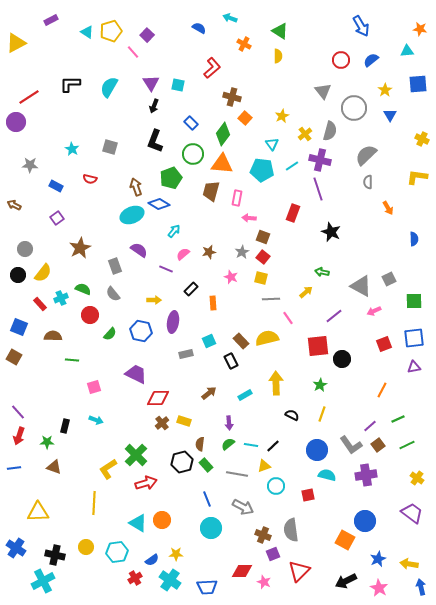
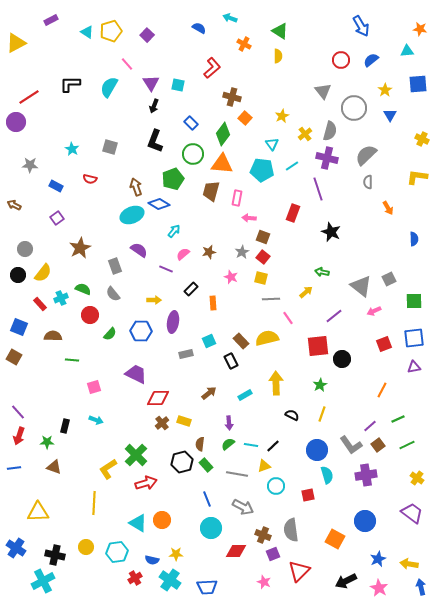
pink line at (133, 52): moved 6 px left, 12 px down
purple cross at (320, 160): moved 7 px right, 2 px up
green pentagon at (171, 178): moved 2 px right, 1 px down
gray triangle at (361, 286): rotated 10 degrees clockwise
blue hexagon at (141, 331): rotated 10 degrees counterclockwise
cyan semicircle at (327, 475): rotated 60 degrees clockwise
orange square at (345, 540): moved 10 px left, 1 px up
blue semicircle at (152, 560): rotated 48 degrees clockwise
red diamond at (242, 571): moved 6 px left, 20 px up
